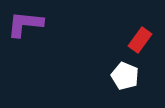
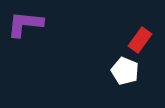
white pentagon: moved 5 px up
